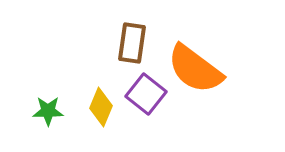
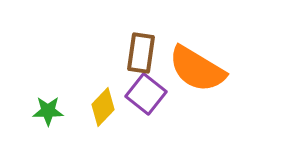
brown rectangle: moved 9 px right, 10 px down
orange semicircle: moved 2 px right; rotated 6 degrees counterclockwise
yellow diamond: moved 2 px right; rotated 21 degrees clockwise
